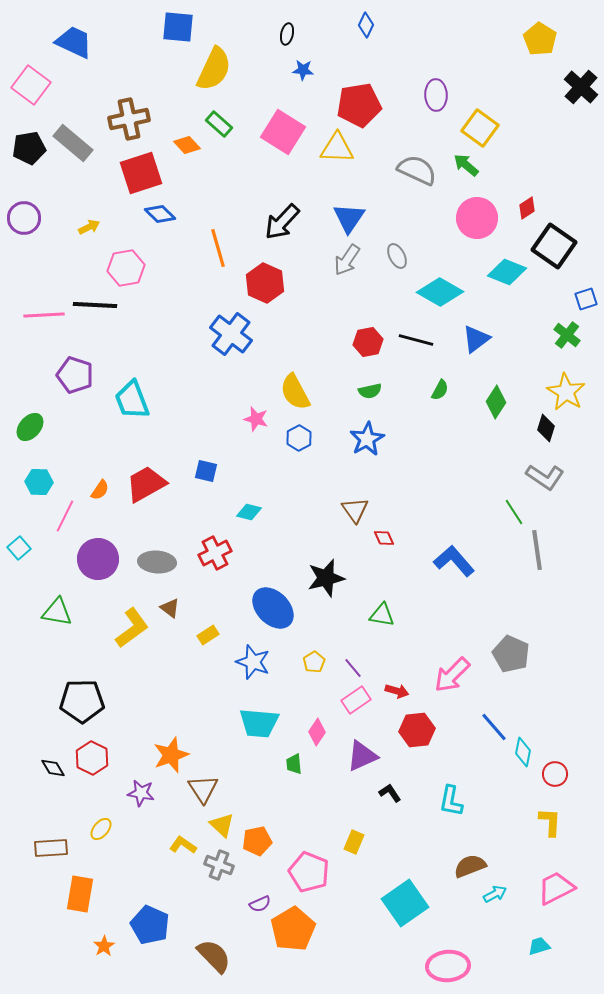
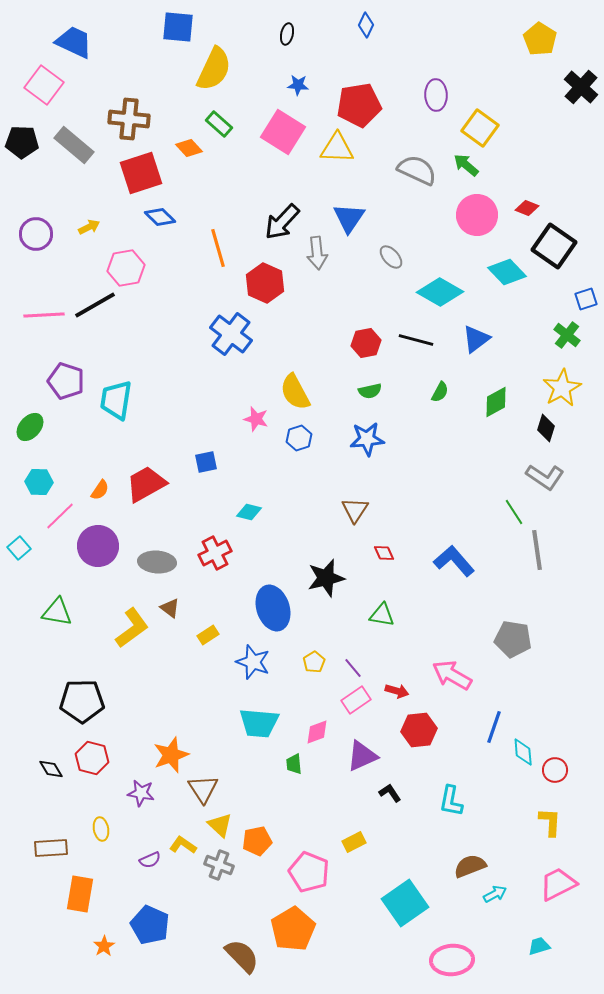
blue star at (303, 70): moved 5 px left, 15 px down
pink square at (31, 85): moved 13 px right
brown cross at (129, 119): rotated 18 degrees clockwise
gray rectangle at (73, 143): moved 1 px right, 2 px down
orange diamond at (187, 145): moved 2 px right, 3 px down
black pentagon at (29, 148): moved 7 px left, 6 px up; rotated 12 degrees clockwise
red diamond at (527, 208): rotated 55 degrees clockwise
blue diamond at (160, 214): moved 3 px down
purple circle at (24, 218): moved 12 px right, 16 px down
pink circle at (477, 218): moved 3 px up
gray ellipse at (397, 256): moved 6 px left, 1 px down; rotated 15 degrees counterclockwise
gray arrow at (347, 260): moved 30 px left, 7 px up; rotated 40 degrees counterclockwise
cyan diamond at (507, 272): rotated 24 degrees clockwise
black line at (95, 305): rotated 33 degrees counterclockwise
red hexagon at (368, 342): moved 2 px left, 1 px down
purple pentagon at (75, 375): moved 9 px left, 6 px down
green semicircle at (440, 390): moved 2 px down
yellow star at (566, 392): moved 4 px left, 4 px up; rotated 12 degrees clockwise
cyan trapezoid at (132, 400): moved 16 px left; rotated 30 degrees clockwise
green diamond at (496, 402): rotated 28 degrees clockwise
blue hexagon at (299, 438): rotated 10 degrees clockwise
blue star at (367, 439): rotated 24 degrees clockwise
blue square at (206, 471): moved 9 px up; rotated 25 degrees counterclockwise
brown triangle at (355, 510): rotated 8 degrees clockwise
pink line at (65, 516): moved 5 px left; rotated 20 degrees clockwise
red diamond at (384, 538): moved 15 px down
purple circle at (98, 559): moved 13 px up
blue ellipse at (273, 608): rotated 27 degrees clockwise
gray pentagon at (511, 654): moved 2 px right, 15 px up; rotated 15 degrees counterclockwise
pink arrow at (452, 675): rotated 75 degrees clockwise
blue line at (494, 727): rotated 60 degrees clockwise
red hexagon at (417, 730): moved 2 px right
pink diamond at (317, 732): rotated 36 degrees clockwise
cyan diamond at (523, 752): rotated 16 degrees counterclockwise
red hexagon at (92, 758): rotated 12 degrees counterclockwise
black diamond at (53, 768): moved 2 px left, 1 px down
red circle at (555, 774): moved 4 px up
yellow triangle at (222, 825): moved 2 px left
yellow ellipse at (101, 829): rotated 50 degrees counterclockwise
yellow rectangle at (354, 842): rotated 40 degrees clockwise
pink trapezoid at (556, 888): moved 2 px right, 4 px up
purple semicircle at (260, 904): moved 110 px left, 44 px up
brown semicircle at (214, 956): moved 28 px right
pink ellipse at (448, 966): moved 4 px right, 6 px up
